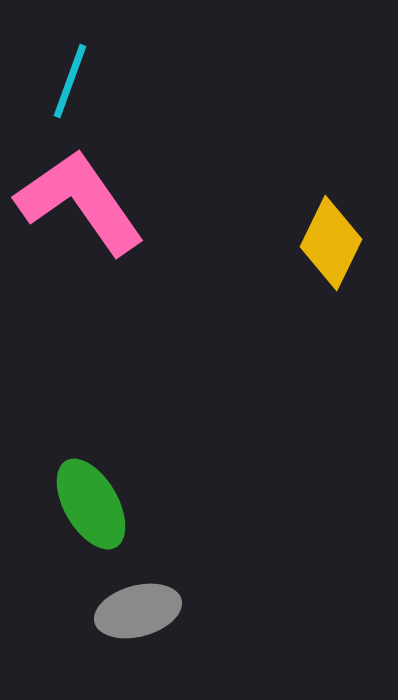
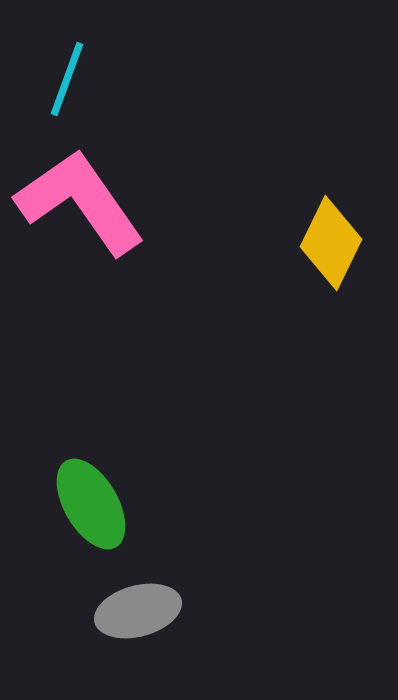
cyan line: moved 3 px left, 2 px up
